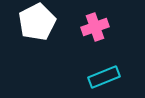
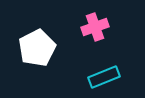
white pentagon: moved 26 px down
